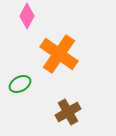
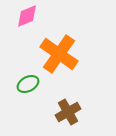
pink diamond: rotated 40 degrees clockwise
green ellipse: moved 8 px right
